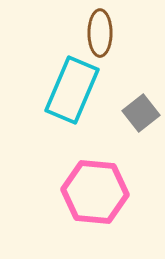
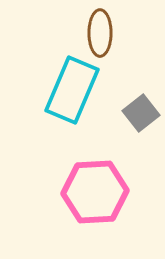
pink hexagon: rotated 8 degrees counterclockwise
